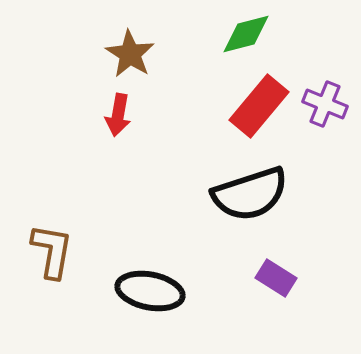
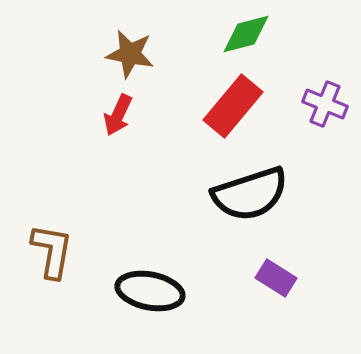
brown star: rotated 21 degrees counterclockwise
red rectangle: moved 26 px left
red arrow: rotated 15 degrees clockwise
